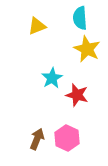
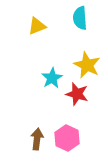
yellow star: moved 16 px down
red star: moved 1 px up
brown arrow: rotated 15 degrees counterclockwise
